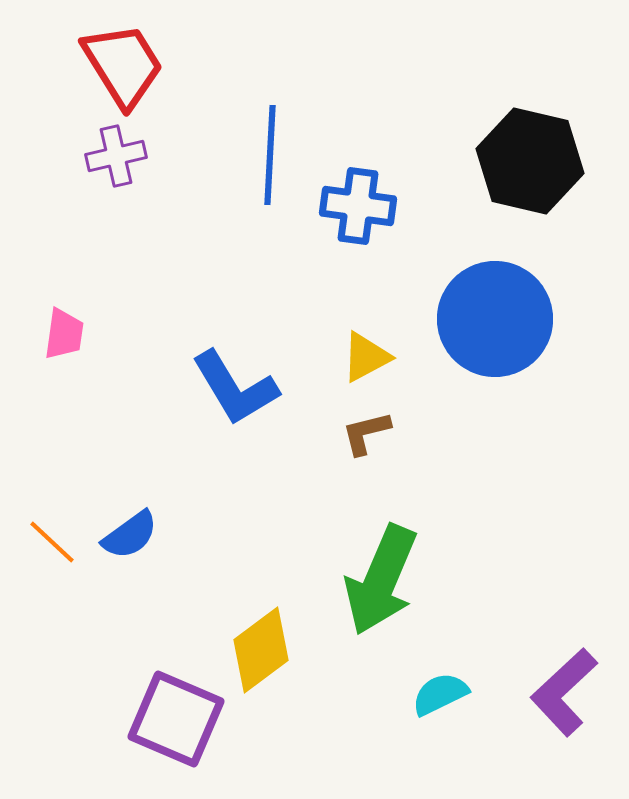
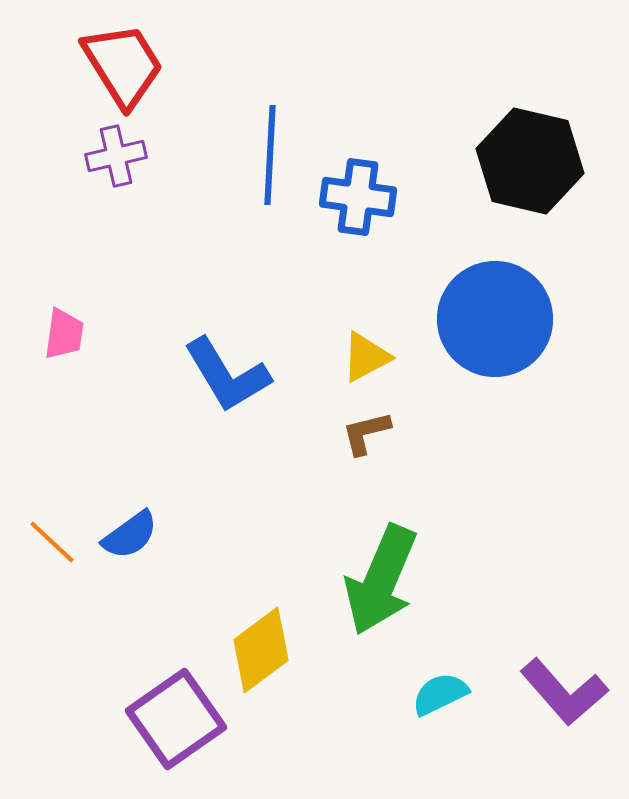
blue cross: moved 9 px up
blue L-shape: moved 8 px left, 13 px up
purple L-shape: rotated 88 degrees counterclockwise
purple square: rotated 32 degrees clockwise
